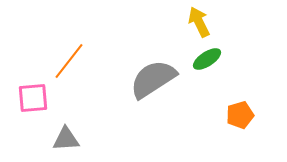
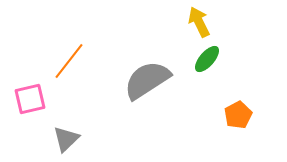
green ellipse: rotated 16 degrees counterclockwise
gray semicircle: moved 6 px left, 1 px down
pink square: moved 3 px left, 1 px down; rotated 8 degrees counterclockwise
orange pentagon: moved 2 px left; rotated 12 degrees counterclockwise
gray triangle: rotated 40 degrees counterclockwise
